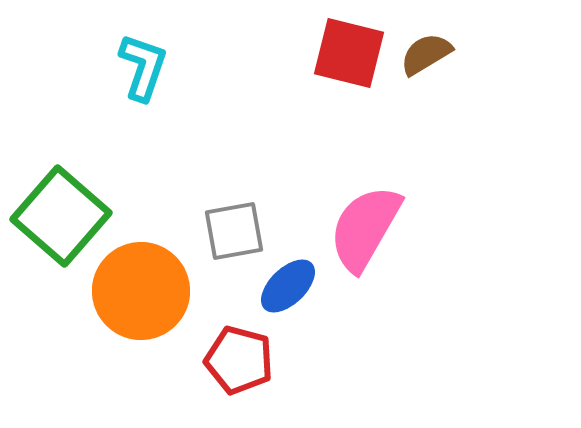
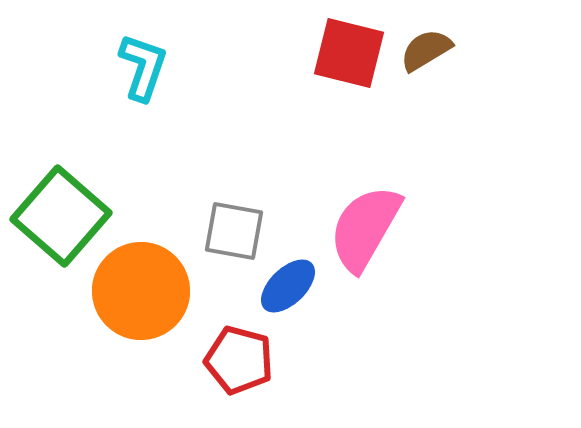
brown semicircle: moved 4 px up
gray square: rotated 20 degrees clockwise
